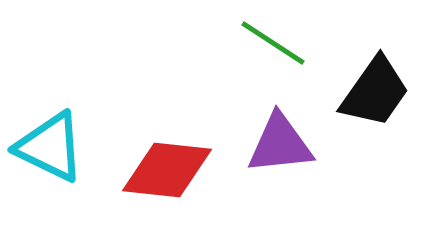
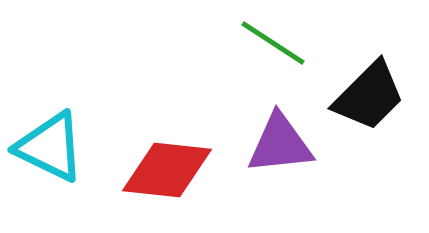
black trapezoid: moved 6 px left, 4 px down; rotated 10 degrees clockwise
